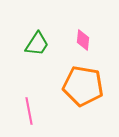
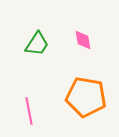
pink diamond: rotated 15 degrees counterclockwise
orange pentagon: moved 3 px right, 11 px down
